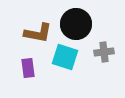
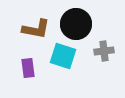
brown L-shape: moved 2 px left, 4 px up
gray cross: moved 1 px up
cyan square: moved 2 px left, 1 px up
